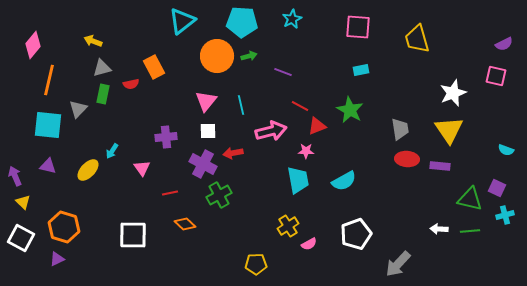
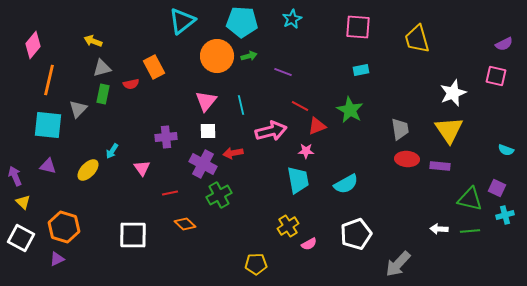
cyan semicircle at (344, 181): moved 2 px right, 3 px down
